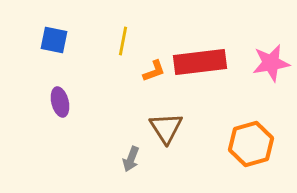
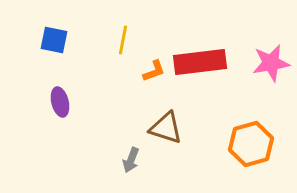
yellow line: moved 1 px up
brown triangle: rotated 39 degrees counterclockwise
gray arrow: moved 1 px down
